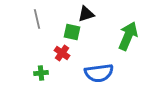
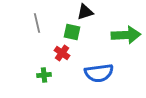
black triangle: moved 1 px left, 2 px up
gray line: moved 4 px down
green arrow: moved 2 px left, 1 px up; rotated 64 degrees clockwise
green cross: moved 3 px right, 2 px down
